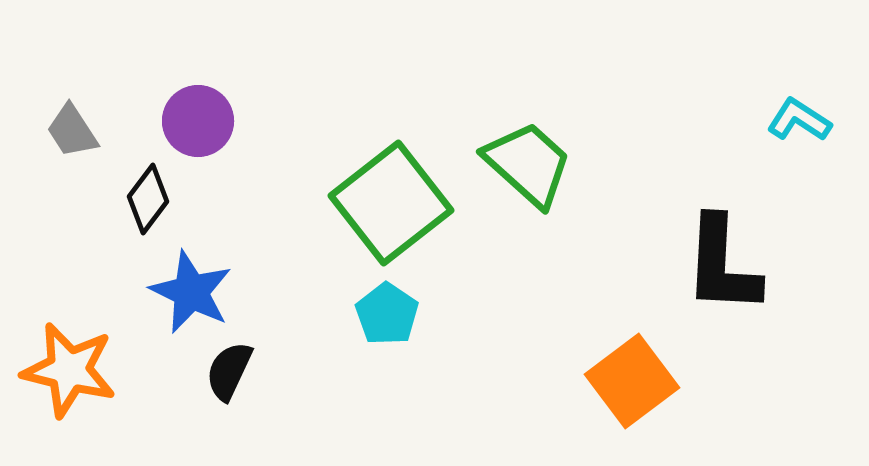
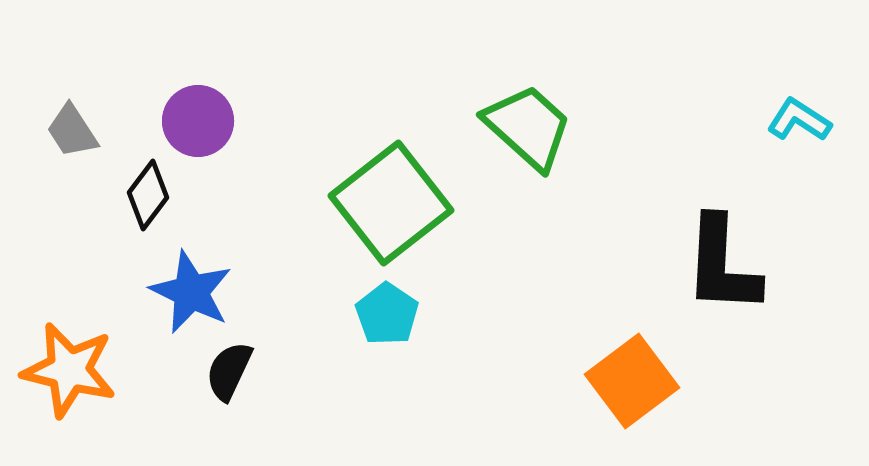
green trapezoid: moved 37 px up
black diamond: moved 4 px up
